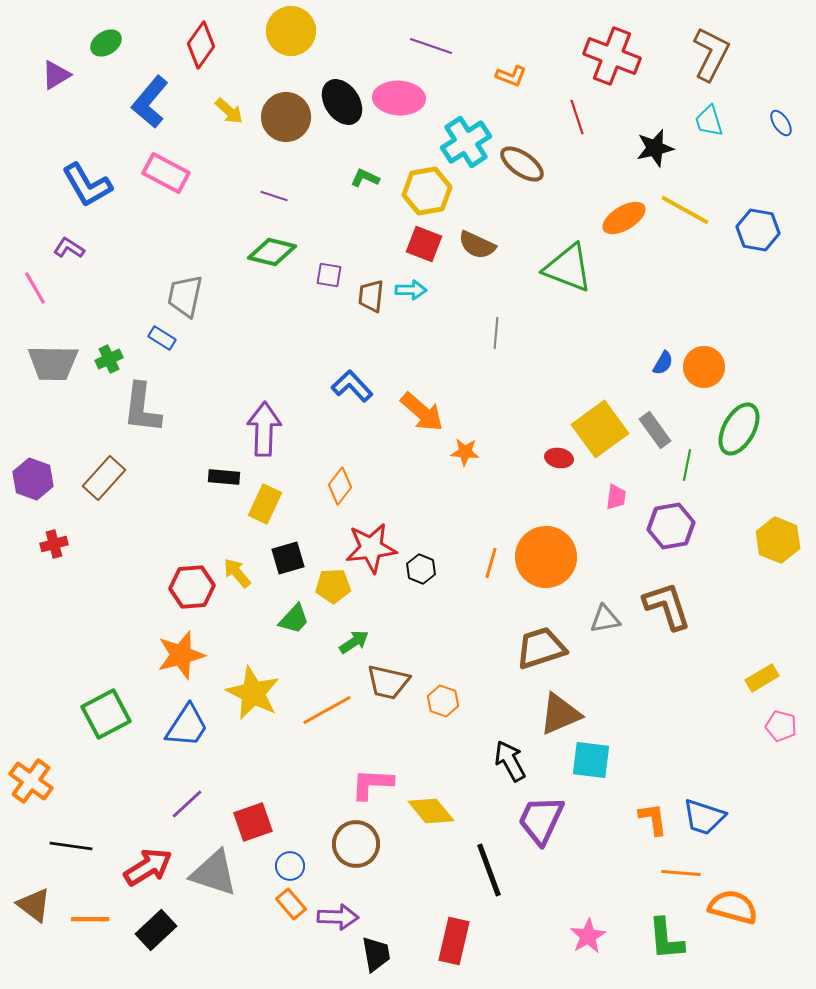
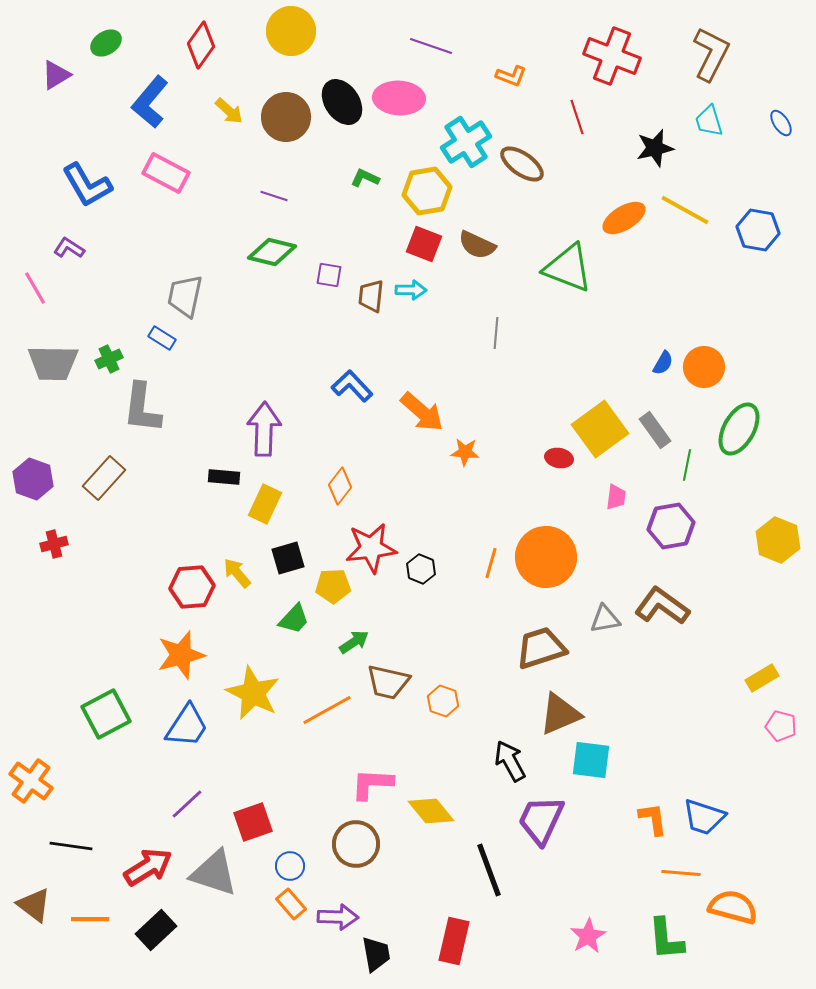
brown L-shape at (667, 606): moved 5 px left; rotated 36 degrees counterclockwise
